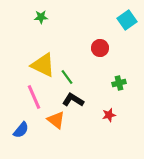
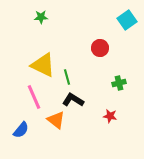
green line: rotated 21 degrees clockwise
red star: moved 1 px right, 1 px down; rotated 24 degrees clockwise
